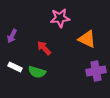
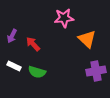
pink star: moved 4 px right
orange triangle: rotated 18 degrees clockwise
red arrow: moved 11 px left, 4 px up
white rectangle: moved 1 px left, 1 px up
